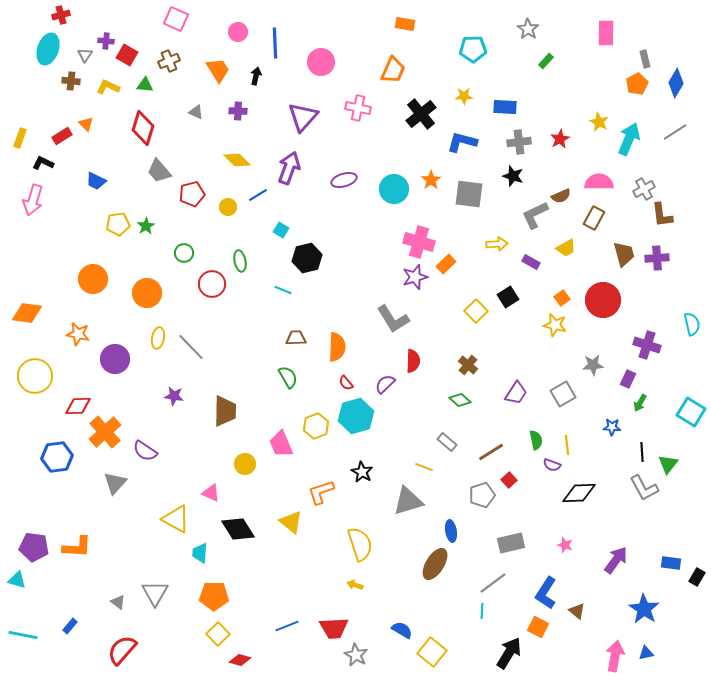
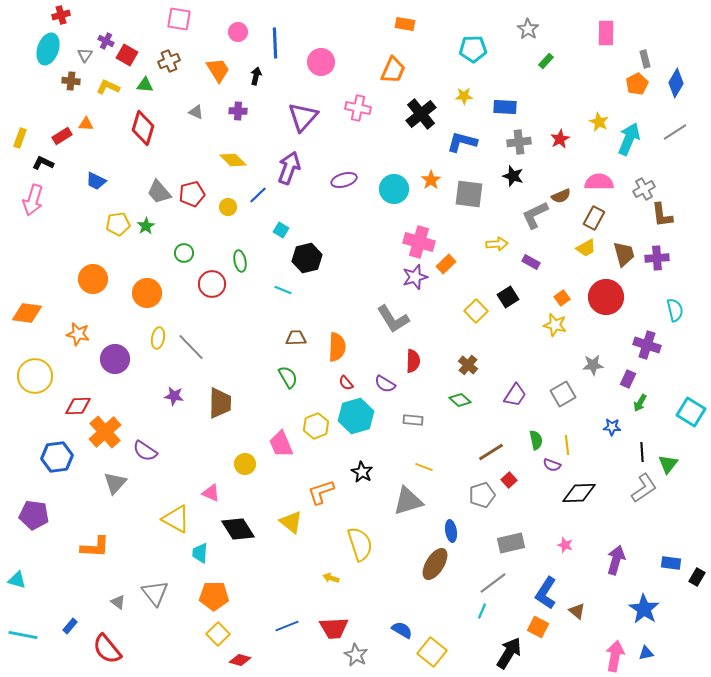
pink square at (176, 19): moved 3 px right; rotated 15 degrees counterclockwise
purple cross at (106, 41): rotated 21 degrees clockwise
orange triangle at (86, 124): rotated 42 degrees counterclockwise
yellow diamond at (237, 160): moved 4 px left
gray trapezoid at (159, 171): moved 21 px down
blue line at (258, 195): rotated 12 degrees counterclockwise
yellow trapezoid at (566, 248): moved 20 px right
red circle at (603, 300): moved 3 px right, 3 px up
cyan semicircle at (692, 324): moved 17 px left, 14 px up
purple semicircle at (385, 384): rotated 105 degrees counterclockwise
purple trapezoid at (516, 393): moved 1 px left, 2 px down
brown trapezoid at (225, 411): moved 5 px left, 8 px up
gray rectangle at (447, 442): moved 34 px left, 22 px up; rotated 36 degrees counterclockwise
gray L-shape at (644, 488): rotated 96 degrees counterclockwise
purple pentagon at (34, 547): moved 32 px up
orange L-shape at (77, 547): moved 18 px right
purple arrow at (616, 560): rotated 20 degrees counterclockwise
yellow arrow at (355, 585): moved 24 px left, 7 px up
gray triangle at (155, 593): rotated 8 degrees counterclockwise
cyan line at (482, 611): rotated 21 degrees clockwise
red semicircle at (122, 650): moved 15 px left, 1 px up; rotated 80 degrees counterclockwise
